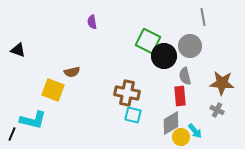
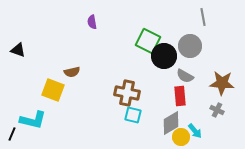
gray semicircle: rotated 48 degrees counterclockwise
